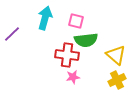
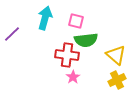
pink star: rotated 24 degrees counterclockwise
